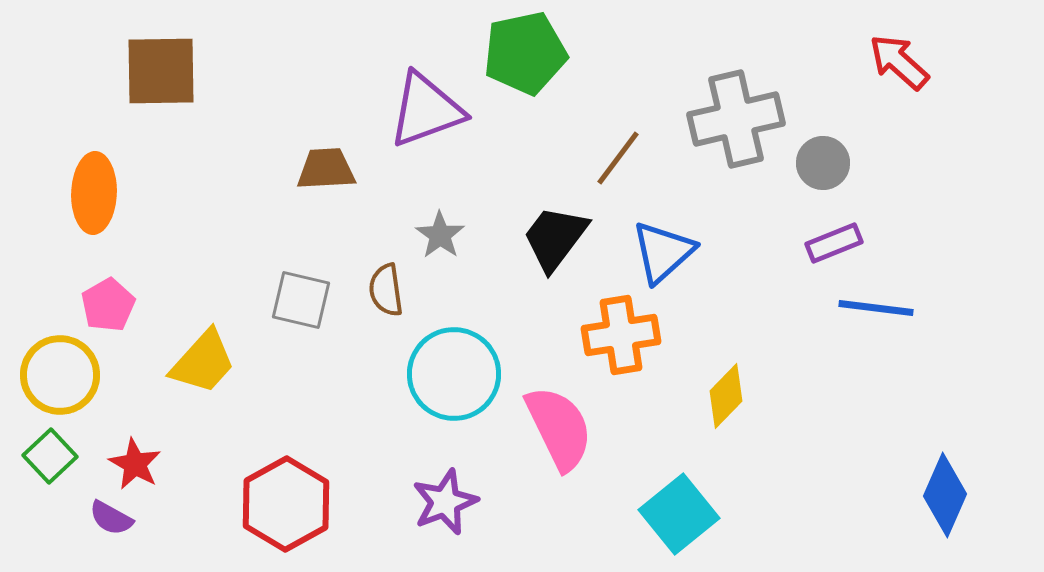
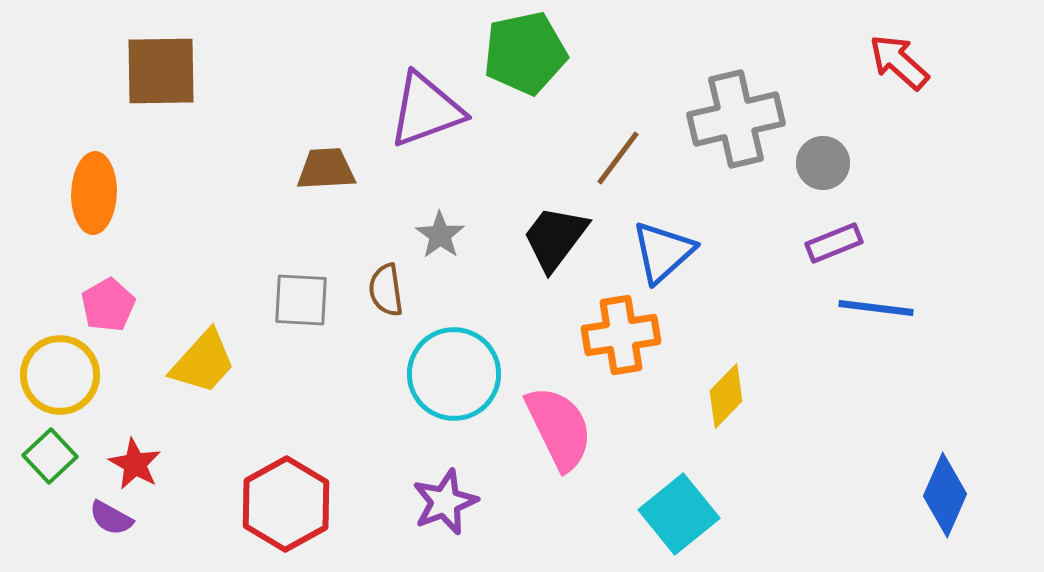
gray square: rotated 10 degrees counterclockwise
